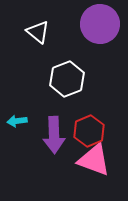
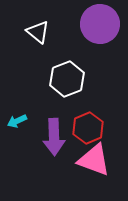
cyan arrow: rotated 18 degrees counterclockwise
red hexagon: moved 1 px left, 3 px up
purple arrow: moved 2 px down
